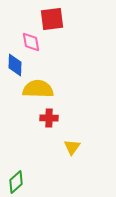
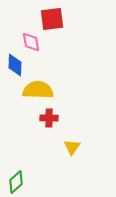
yellow semicircle: moved 1 px down
